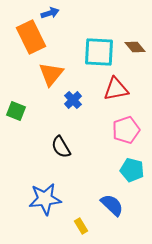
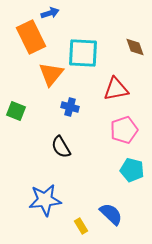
brown diamond: rotated 20 degrees clockwise
cyan square: moved 16 px left, 1 px down
blue cross: moved 3 px left, 7 px down; rotated 30 degrees counterclockwise
pink pentagon: moved 2 px left
blue star: moved 1 px down
blue semicircle: moved 1 px left, 9 px down
